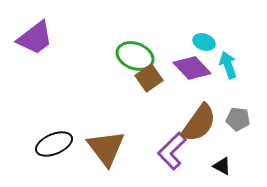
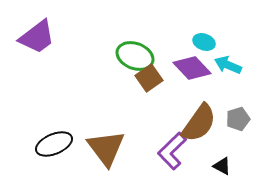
purple trapezoid: moved 2 px right, 1 px up
cyan arrow: rotated 48 degrees counterclockwise
gray pentagon: rotated 25 degrees counterclockwise
